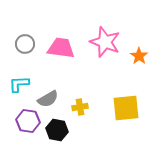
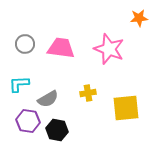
pink star: moved 4 px right, 7 px down
orange star: moved 38 px up; rotated 30 degrees clockwise
yellow cross: moved 8 px right, 14 px up
